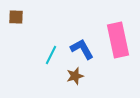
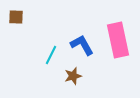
blue L-shape: moved 4 px up
brown star: moved 2 px left
